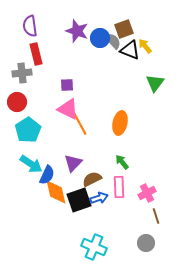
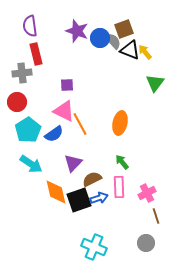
yellow arrow: moved 6 px down
pink triangle: moved 4 px left, 2 px down
blue semicircle: moved 7 px right, 41 px up; rotated 30 degrees clockwise
